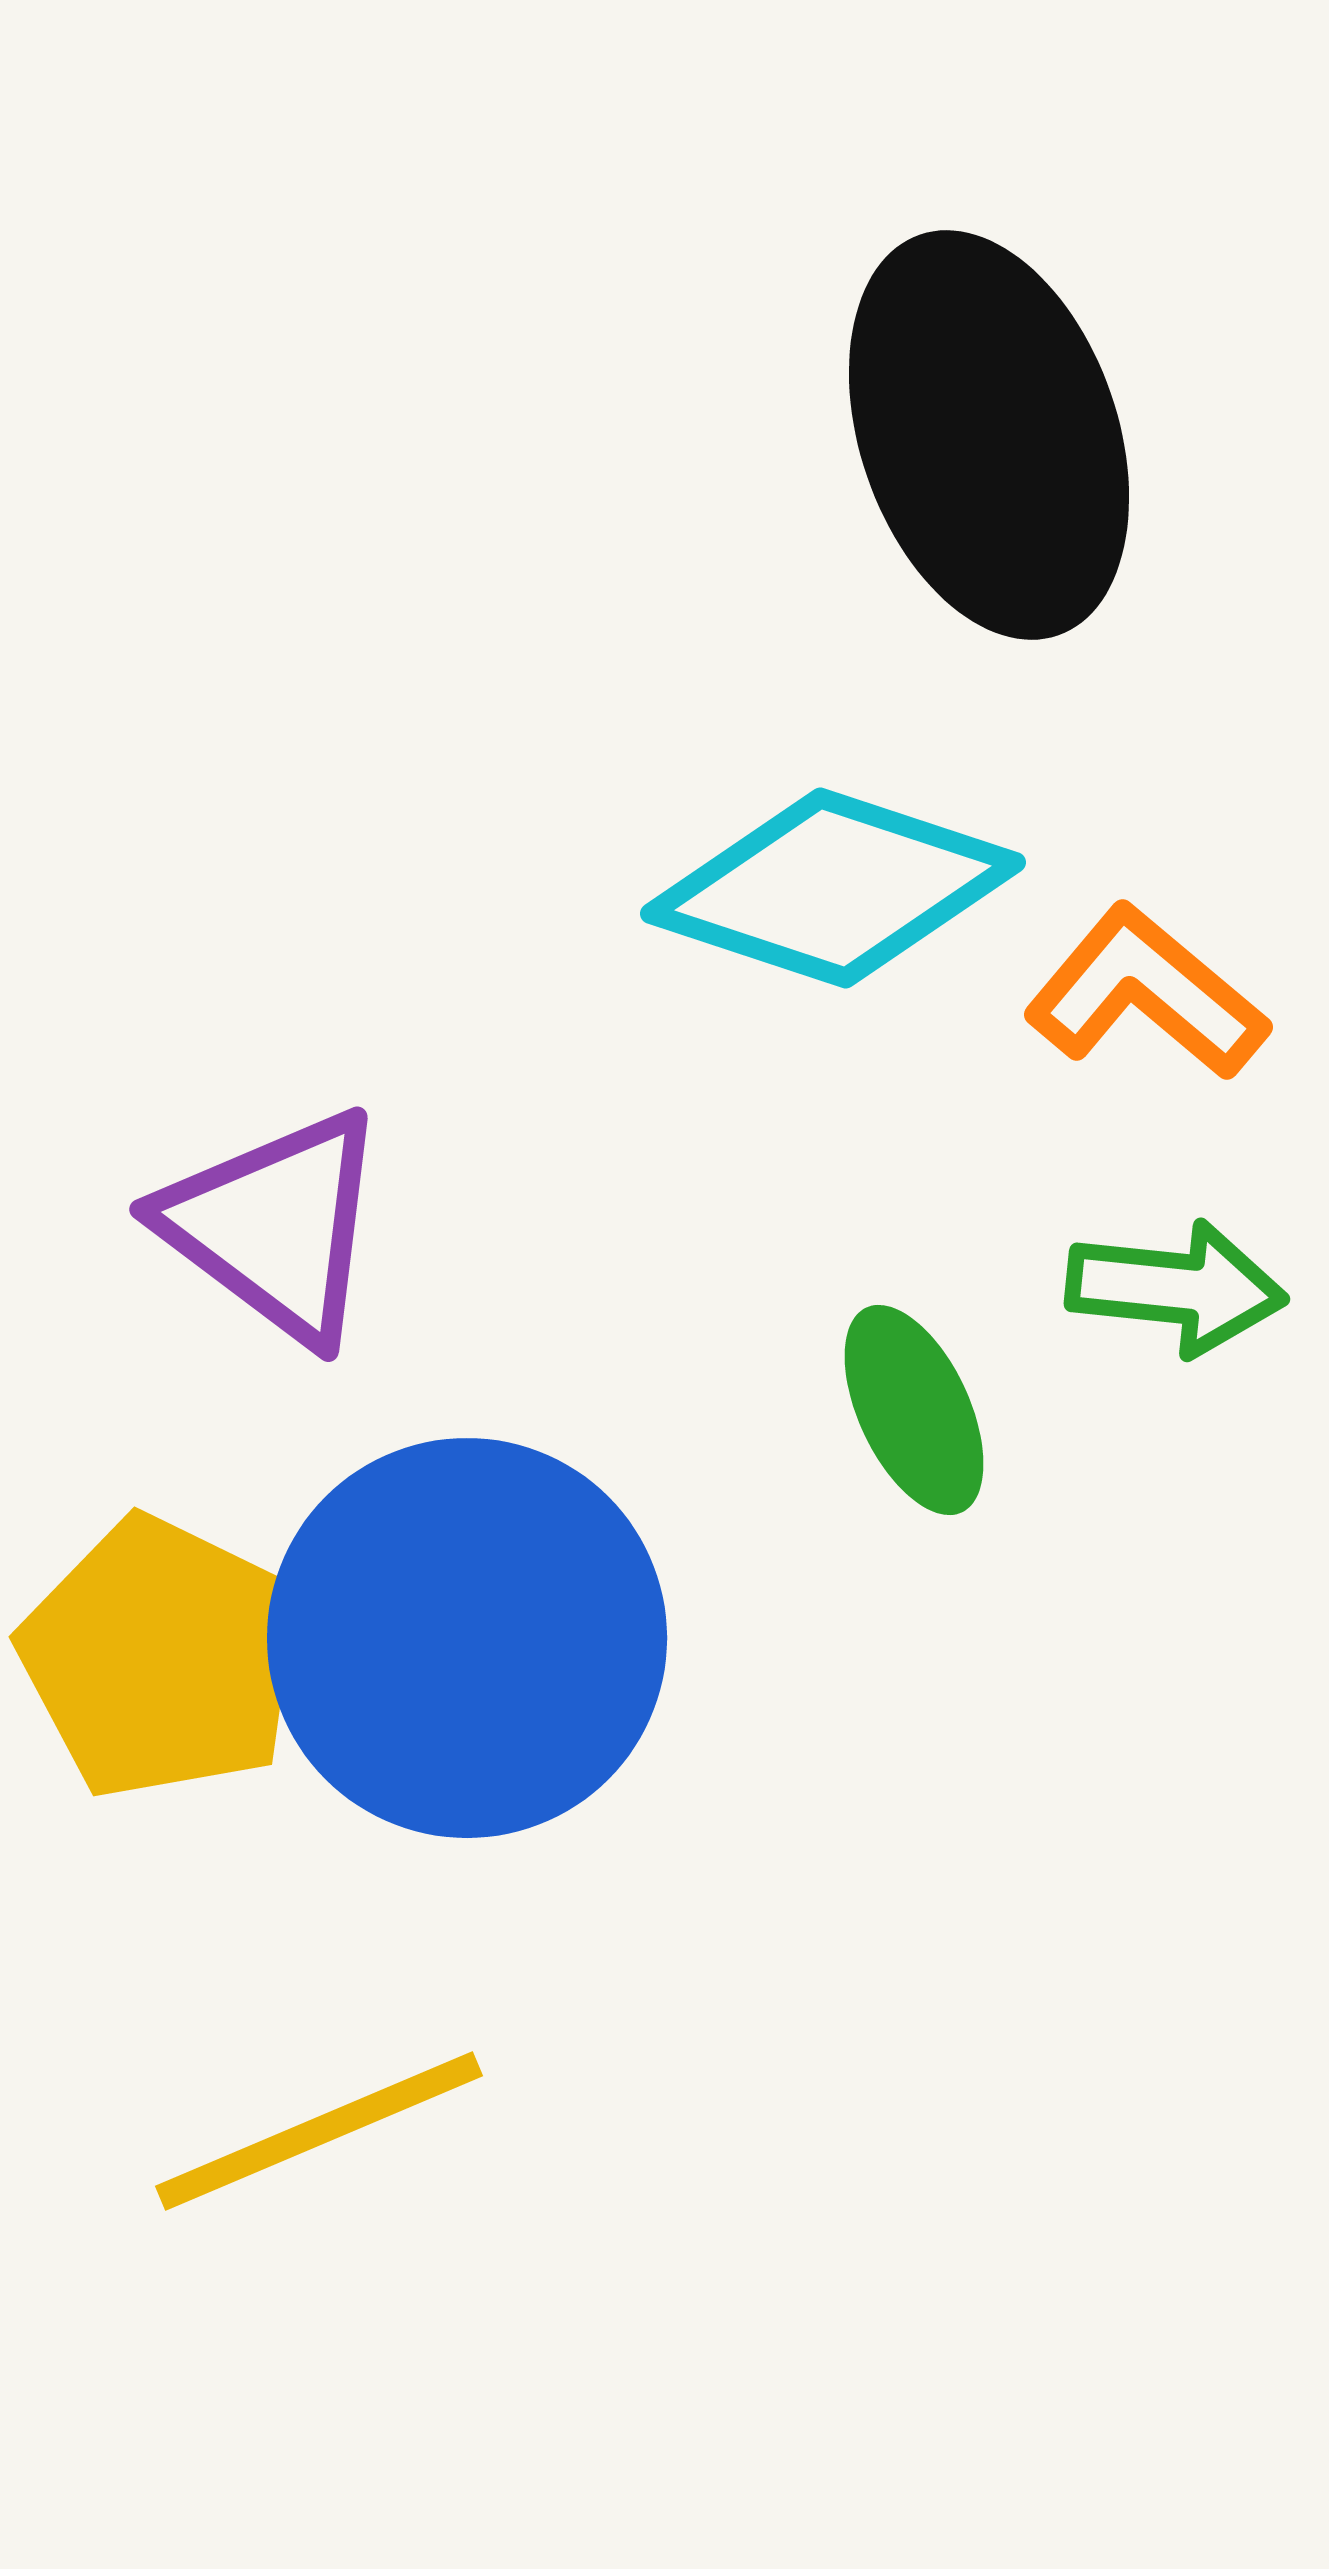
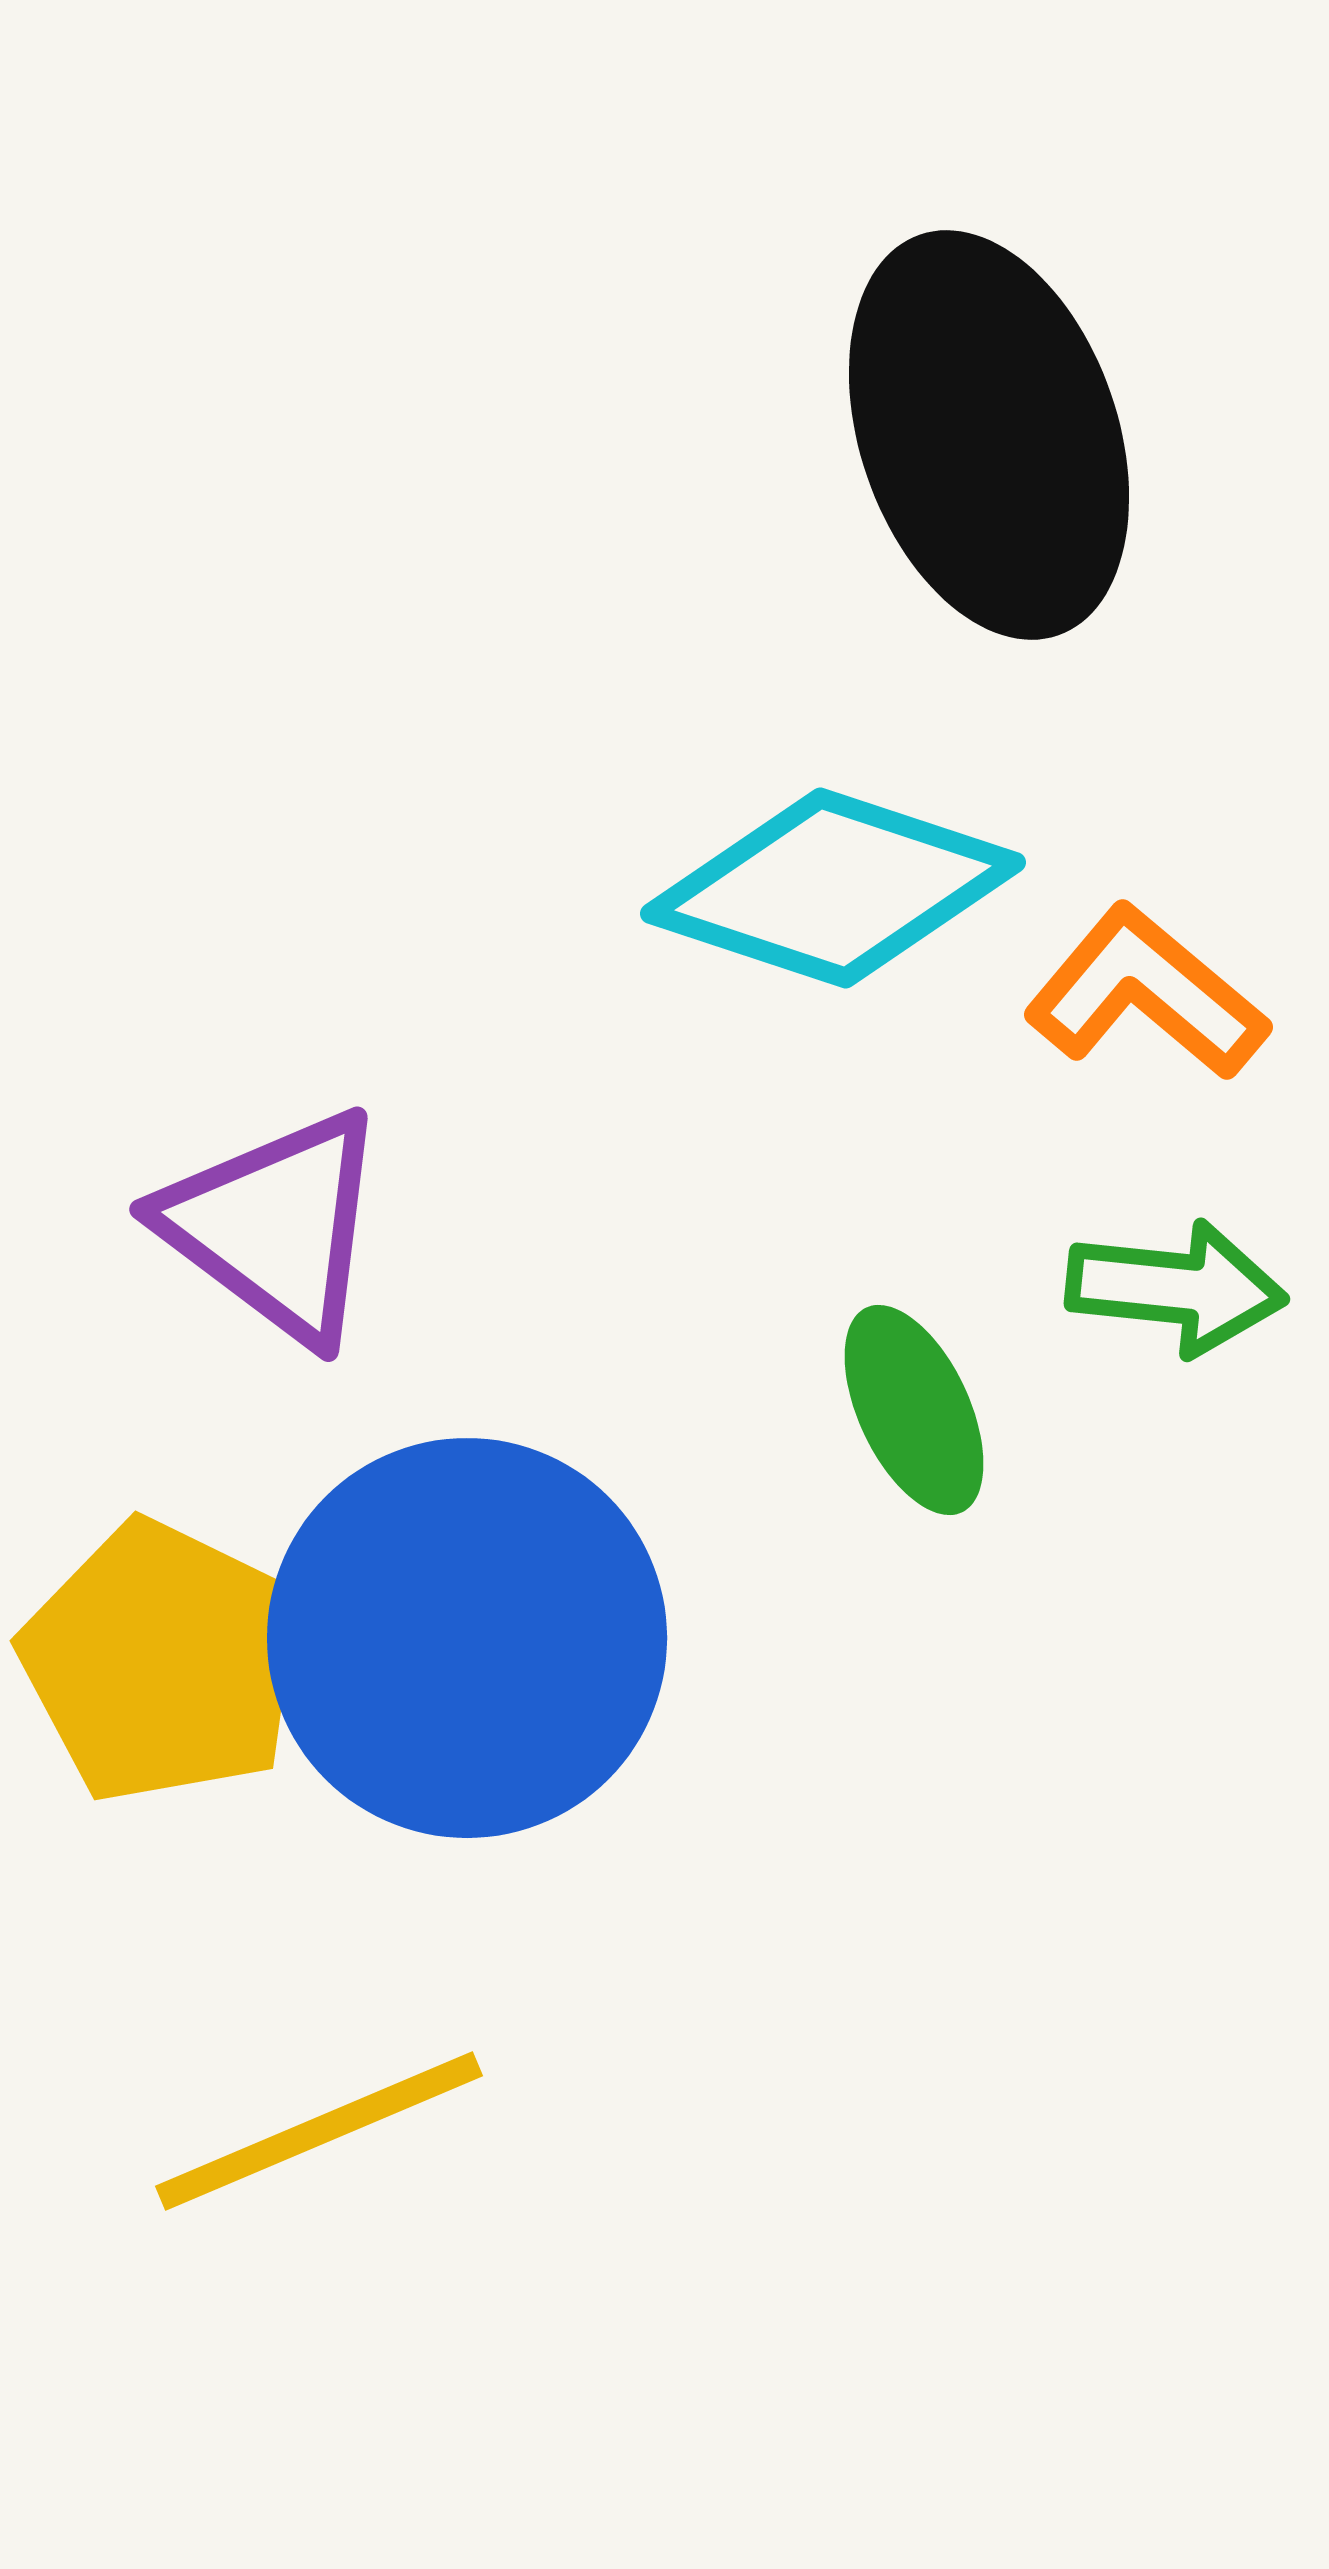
yellow pentagon: moved 1 px right, 4 px down
